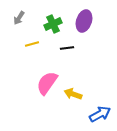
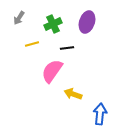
purple ellipse: moved 3 px right, 1 px down
pink semicircle: moved 5 px right, 12 px up
blue arrow: rotated 55 degrees counterclockwise
